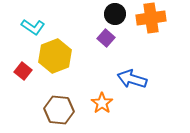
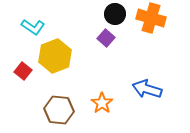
orange cross: rotated 24 degrees clockwise
blue arrow: moved 15 px right, 10 px down
